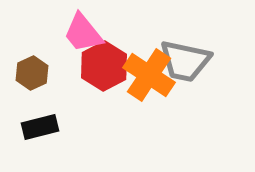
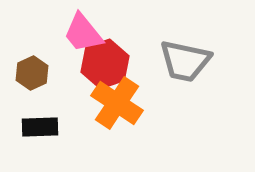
red hexagon: moved 1 px right, 2 px up; rotated 9 degrees clockwise
orange cross: moved 32 px left, 28 px down
black rectangle: rotated 12 degrees clockwise
